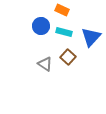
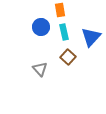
orange rectangle: moved 2 px left; rotated 56 degrees clockwise
blue circle: moved 1 px down
cyan rectangle: rotated 63 degrees clockwise
gray triangle: moved 5 px left, 5 px down; rotated 14 degrees clockwise
